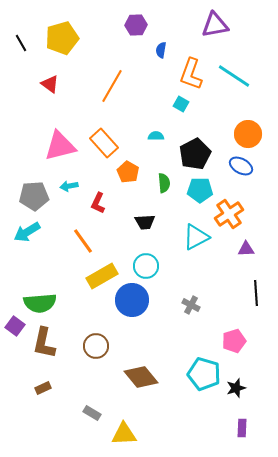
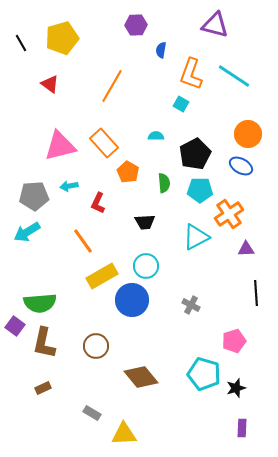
purple triangle at (215, 25): rotated 24 degrees clockwise
